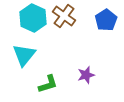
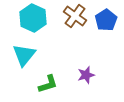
brown cross: moved 11 px right
